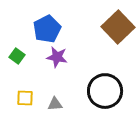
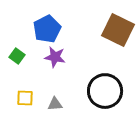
brown square: moved 3 px down; rotated 20 degrees counterclockwise
purple star: moved 2 px left
